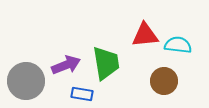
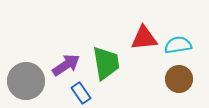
red triangle: moved 1 px left, 3 px down
cyan semicircle: rotated 16 degrees counterclockwise
purple arrow: rotated 12 degrees counterclockwise
brown circle: moved 15 px right, 2 px up
blue rectangle: moved 1 px left, 1 px up; rotated 45 degrees clockwise
